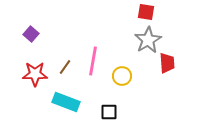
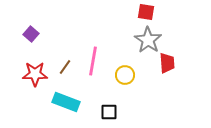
gray star: rotated 8 degrees counterclockwise
yellow circle: moved 3 px right, 1 px up
